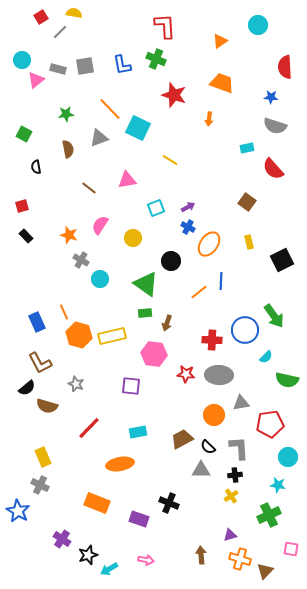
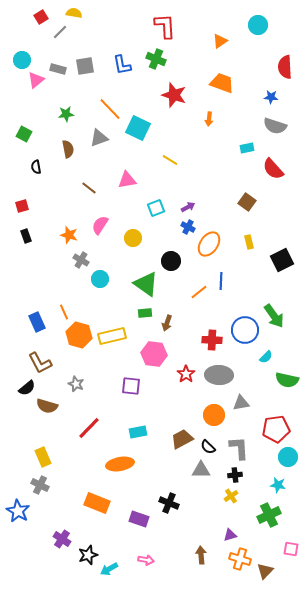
black rectangle at (26, 236): rotated 24 degrees clockwise
red star at (186, 374): rotated 30 degrees clockwise
red pentagon at (270, 424): moved 6 px right, 5 px down
